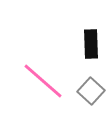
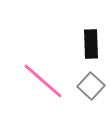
gray square: moved 5 px up
